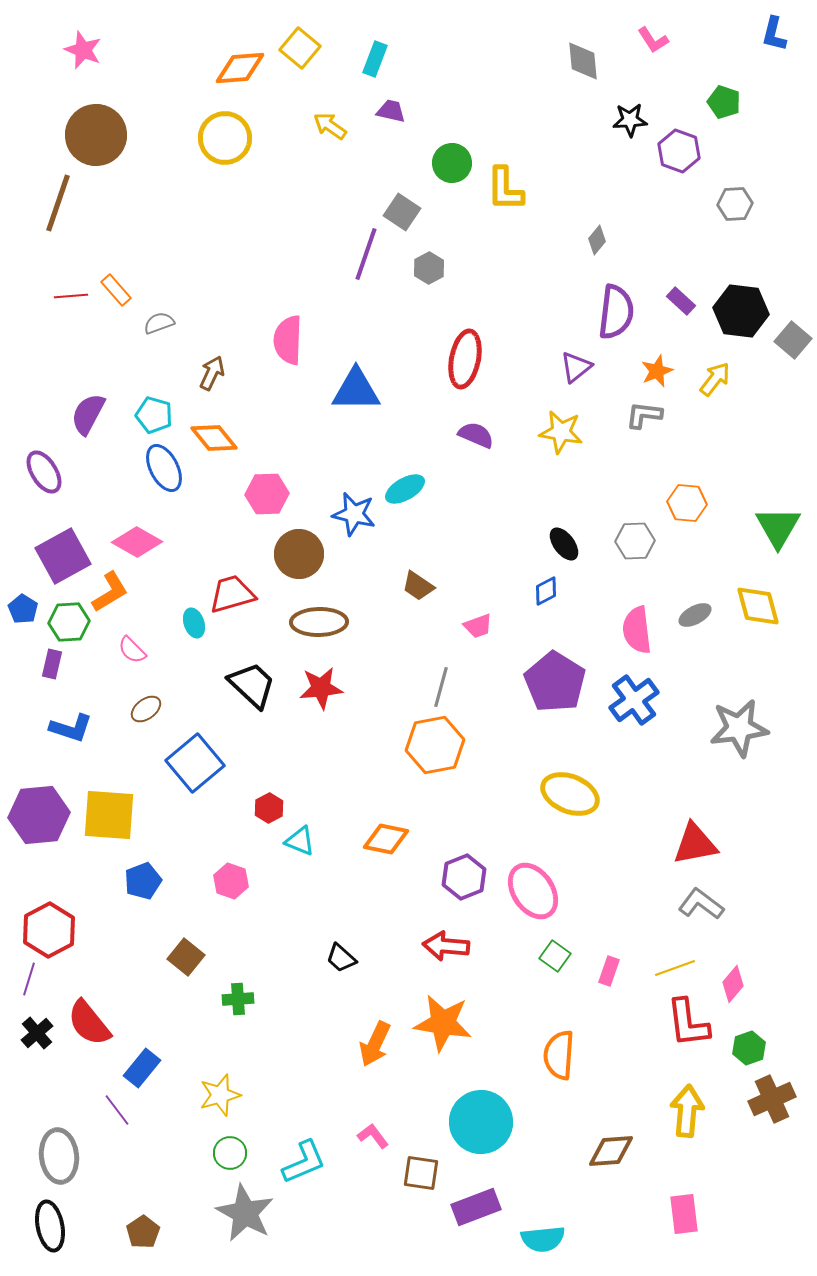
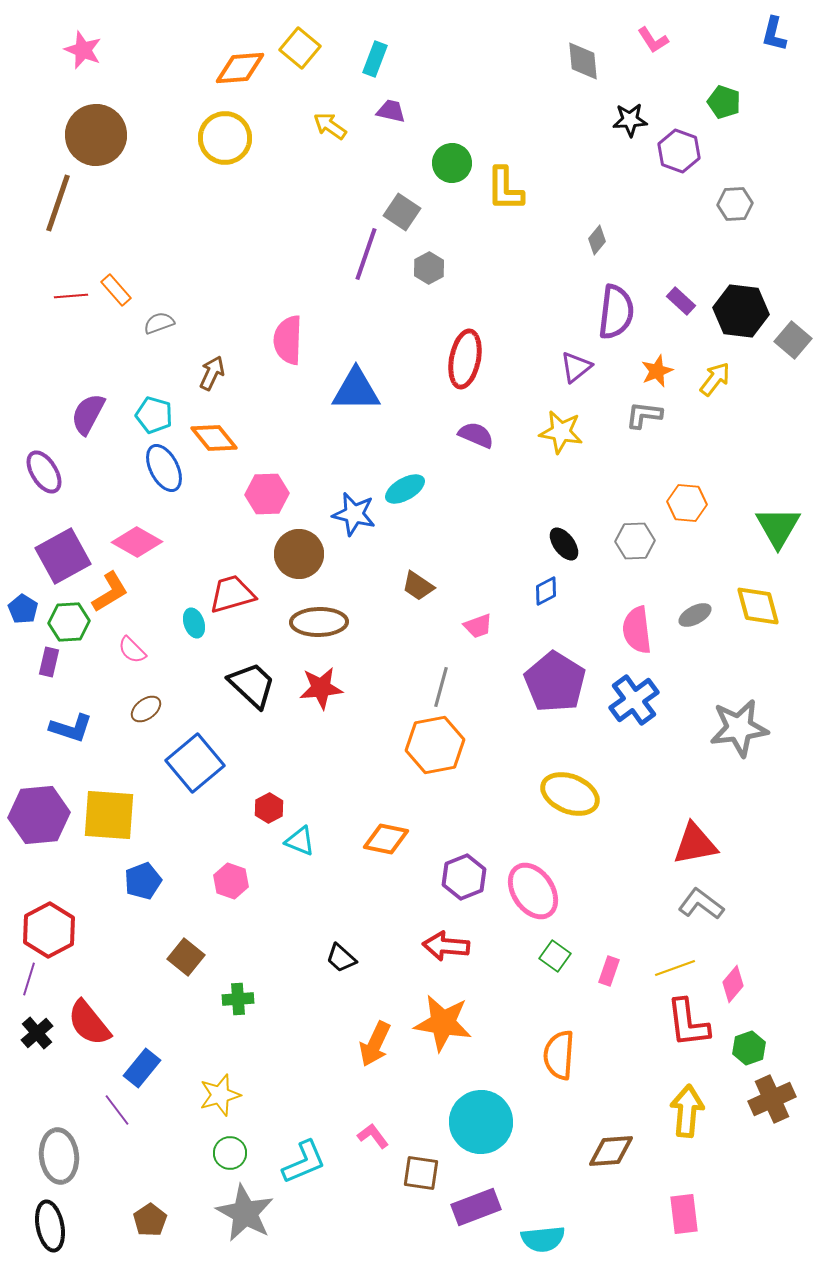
purple rectangle at (52, 664): moved 3 px left, 2 px up
brown pentagon at (143, 1232): moved 7 px right, 12 px up
